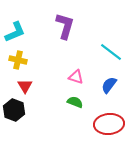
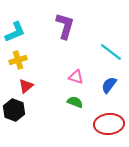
yellow cross: rotated 30 degrees counterclockwise
red triangle: moved 1 px right; rotated 21 degrees clockwise
